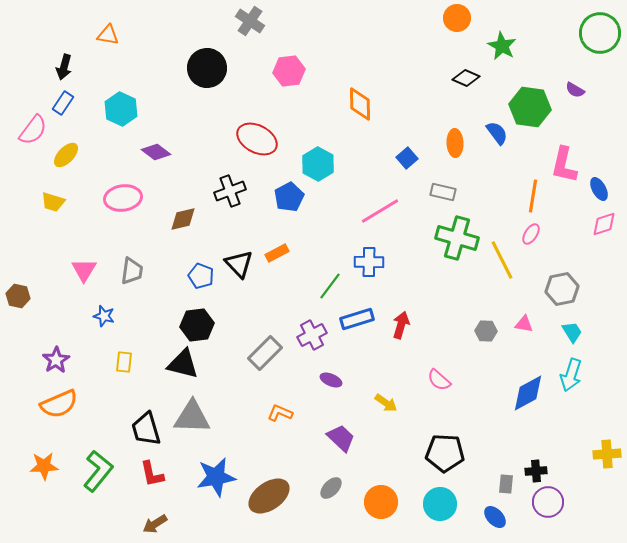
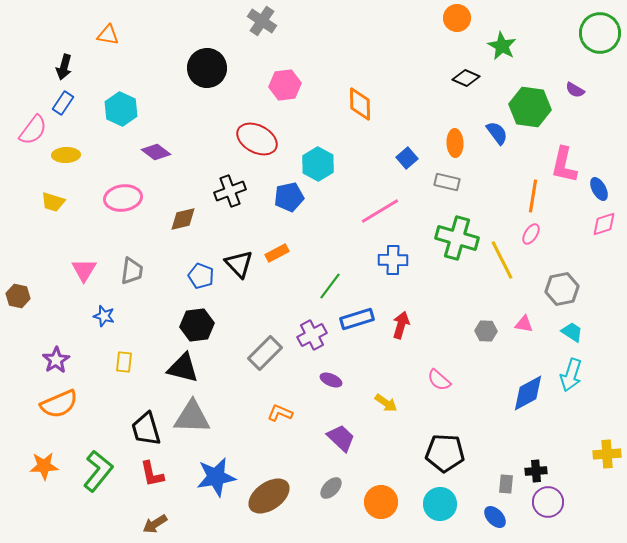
gray cross at (250, 21): moved 12 px right
pink hexagon at (289, 71): moved 4 px left, 14 px down
yellow ellipse at (66, 155): rotated 44 degrees clockwise
gray rectangle at (443, 192): moved 4 px right, 10 px up
blue pentagon at (289, 197): rotated 16 degrees clockwise
blue cross at (369, 262): moved 24 px right, 2 px up
cyan trapezoid at (572, 332): rotated 25 degrees counterclockwise
black triangle at (183, 364): moved 4 px down
